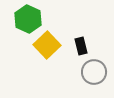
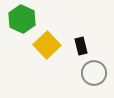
green hexagon: moved 6 px left
gray circle: moved 1 px down
